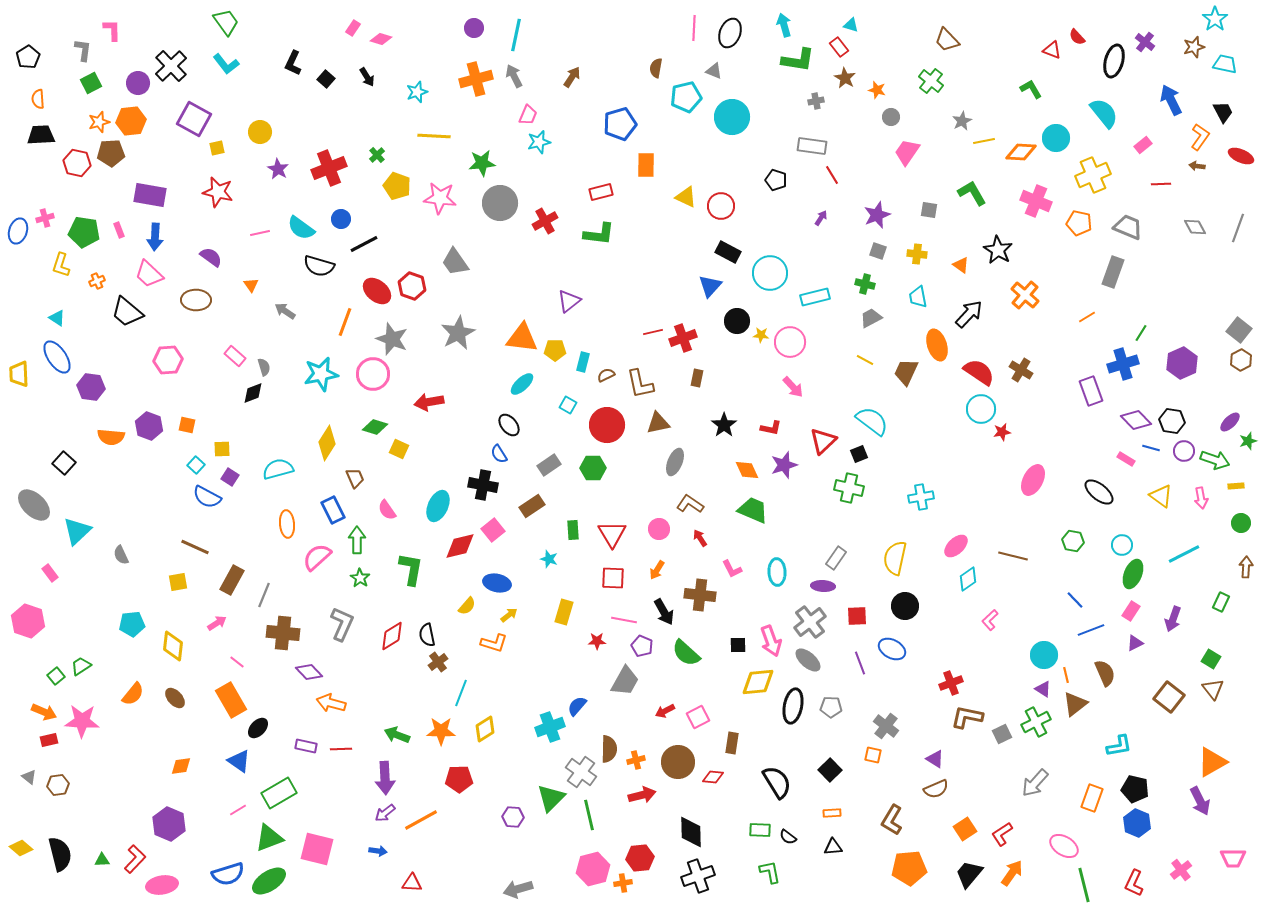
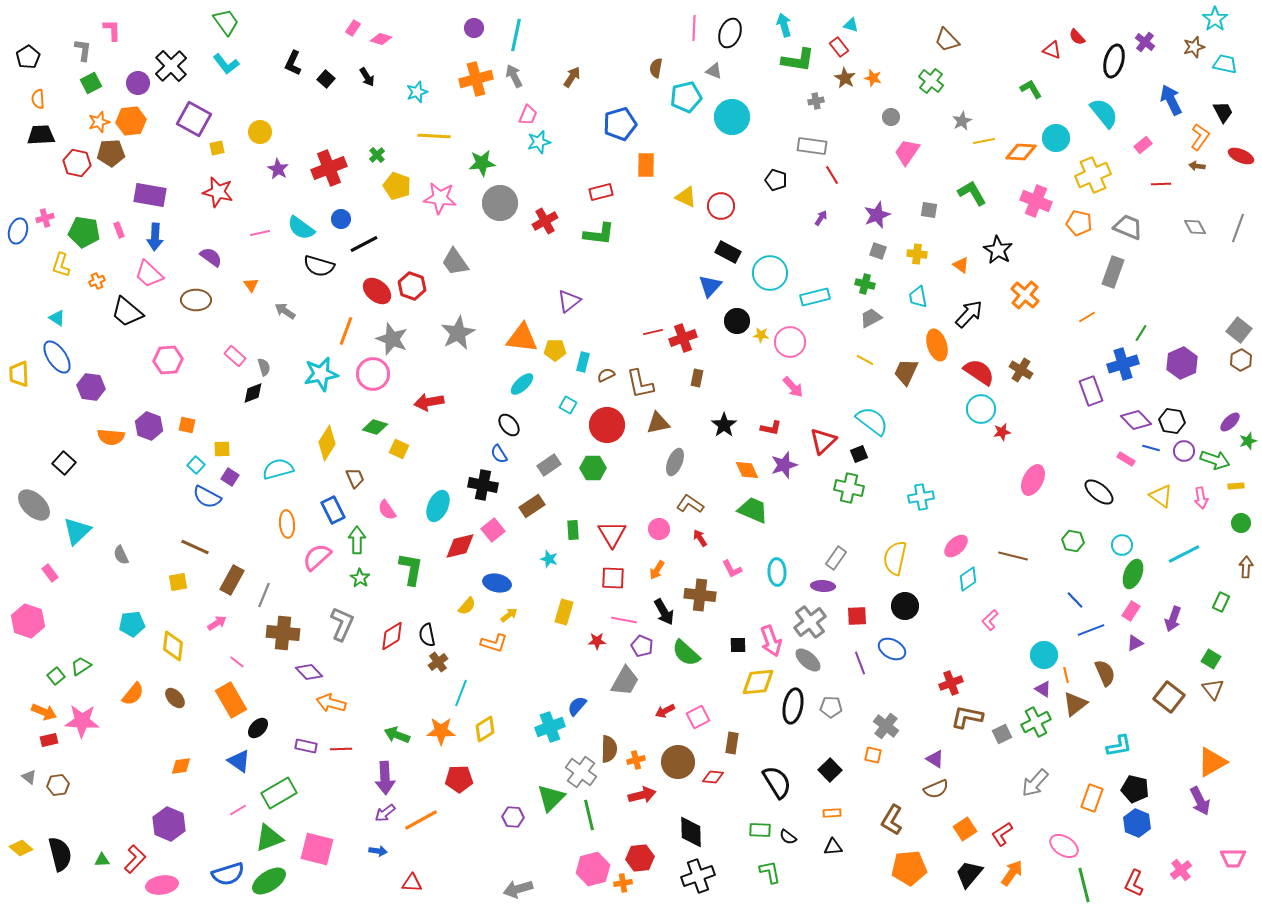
orange star at (877, 90): moved 4 px left, 12 px up
orange line at (345, 322): moved 1 px right, 9 px down
